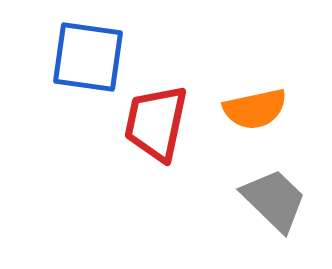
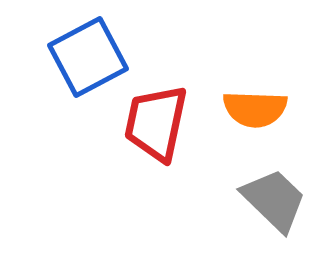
blue square: rotated 36 degrees counterclockwise
orange semicircle: rotated 14 degrees clockwise
